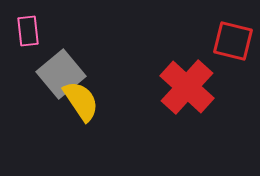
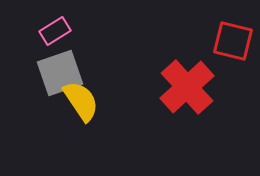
pink rectangle: moved 27 px right; rotated 64 degrees clockwise
gray square: moved 1 px left, 1 px up; rotated 21 degrees clockwise
red cross: rotated 6 degrees clockwise
